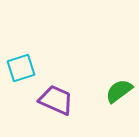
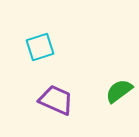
cyan square: moved 19 px right, 21 px up
